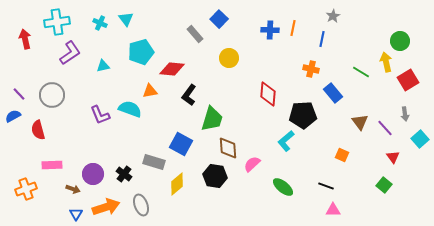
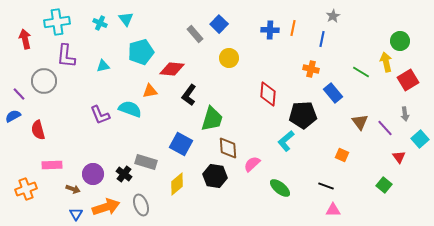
blue square at (219, 19): moved 5 px down
purple L-shape at (70, 53): moved 4 px left, 3 px down; rotated 130 degrees clockwise
gray circle at (52, 95): moved 8 px left, 14 px up
red triangle at (393, 157): moved 6 px right
gray rectangle at (154, 162): moved 8 px left
green ellipse at (283, 187): moved 3 px left, 1 px down
